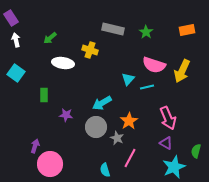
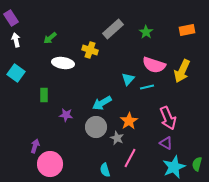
gray rectangle: rotated 55 degrees counterclockwise
green semicircle: moved 1 px right, 13 px down
